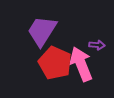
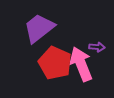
purple trapezoid: moved 3 px left, 3 px up; rotated 20 degrees clockwise
purple arrow: moved 2 px down
